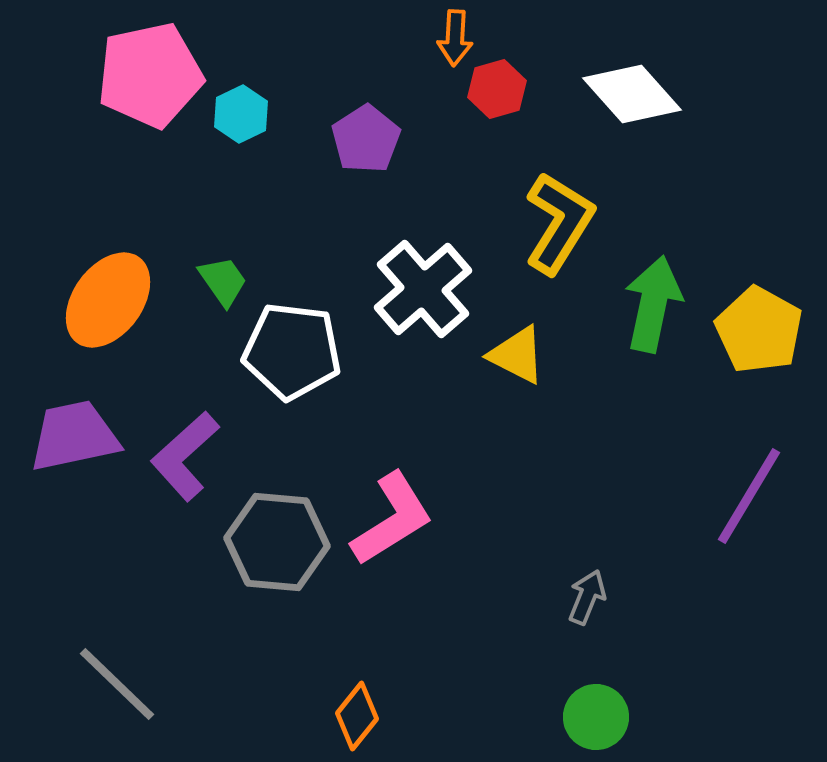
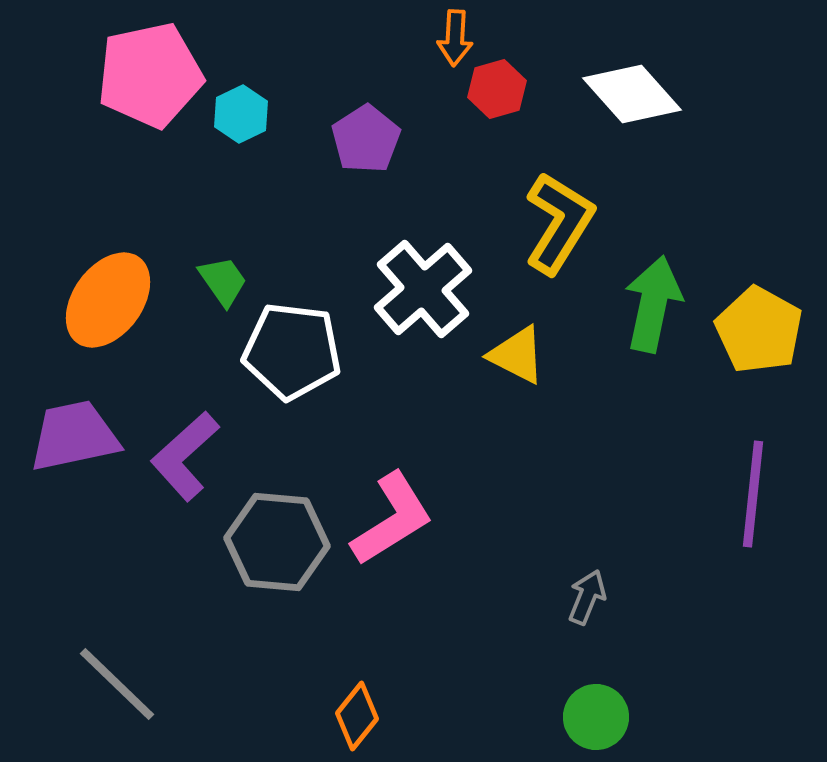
purple line: moved 4 px right, 2 px up; rotated 25 degrees counterclockwise
